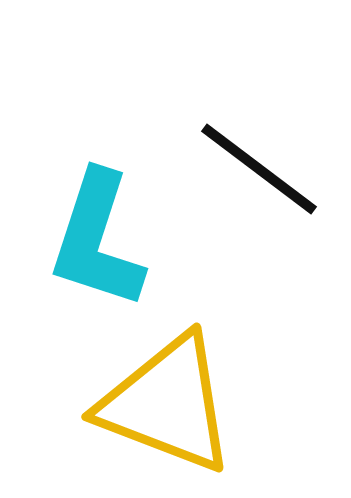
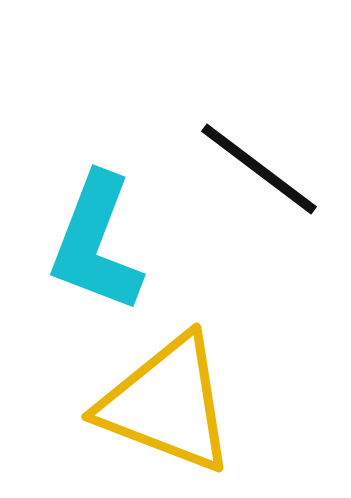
cyan L-shape: moved 1 px left, 3 px down; rotated 3 degrees clockwise
